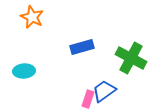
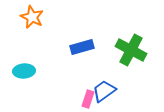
green cross: moved 8 px up
